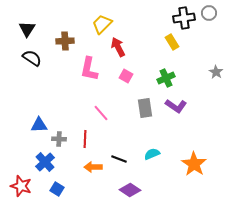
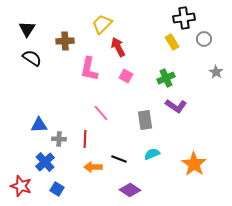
gray circle: moved 5 px left, 26 px down
gray rectangle: moved 12 px down
